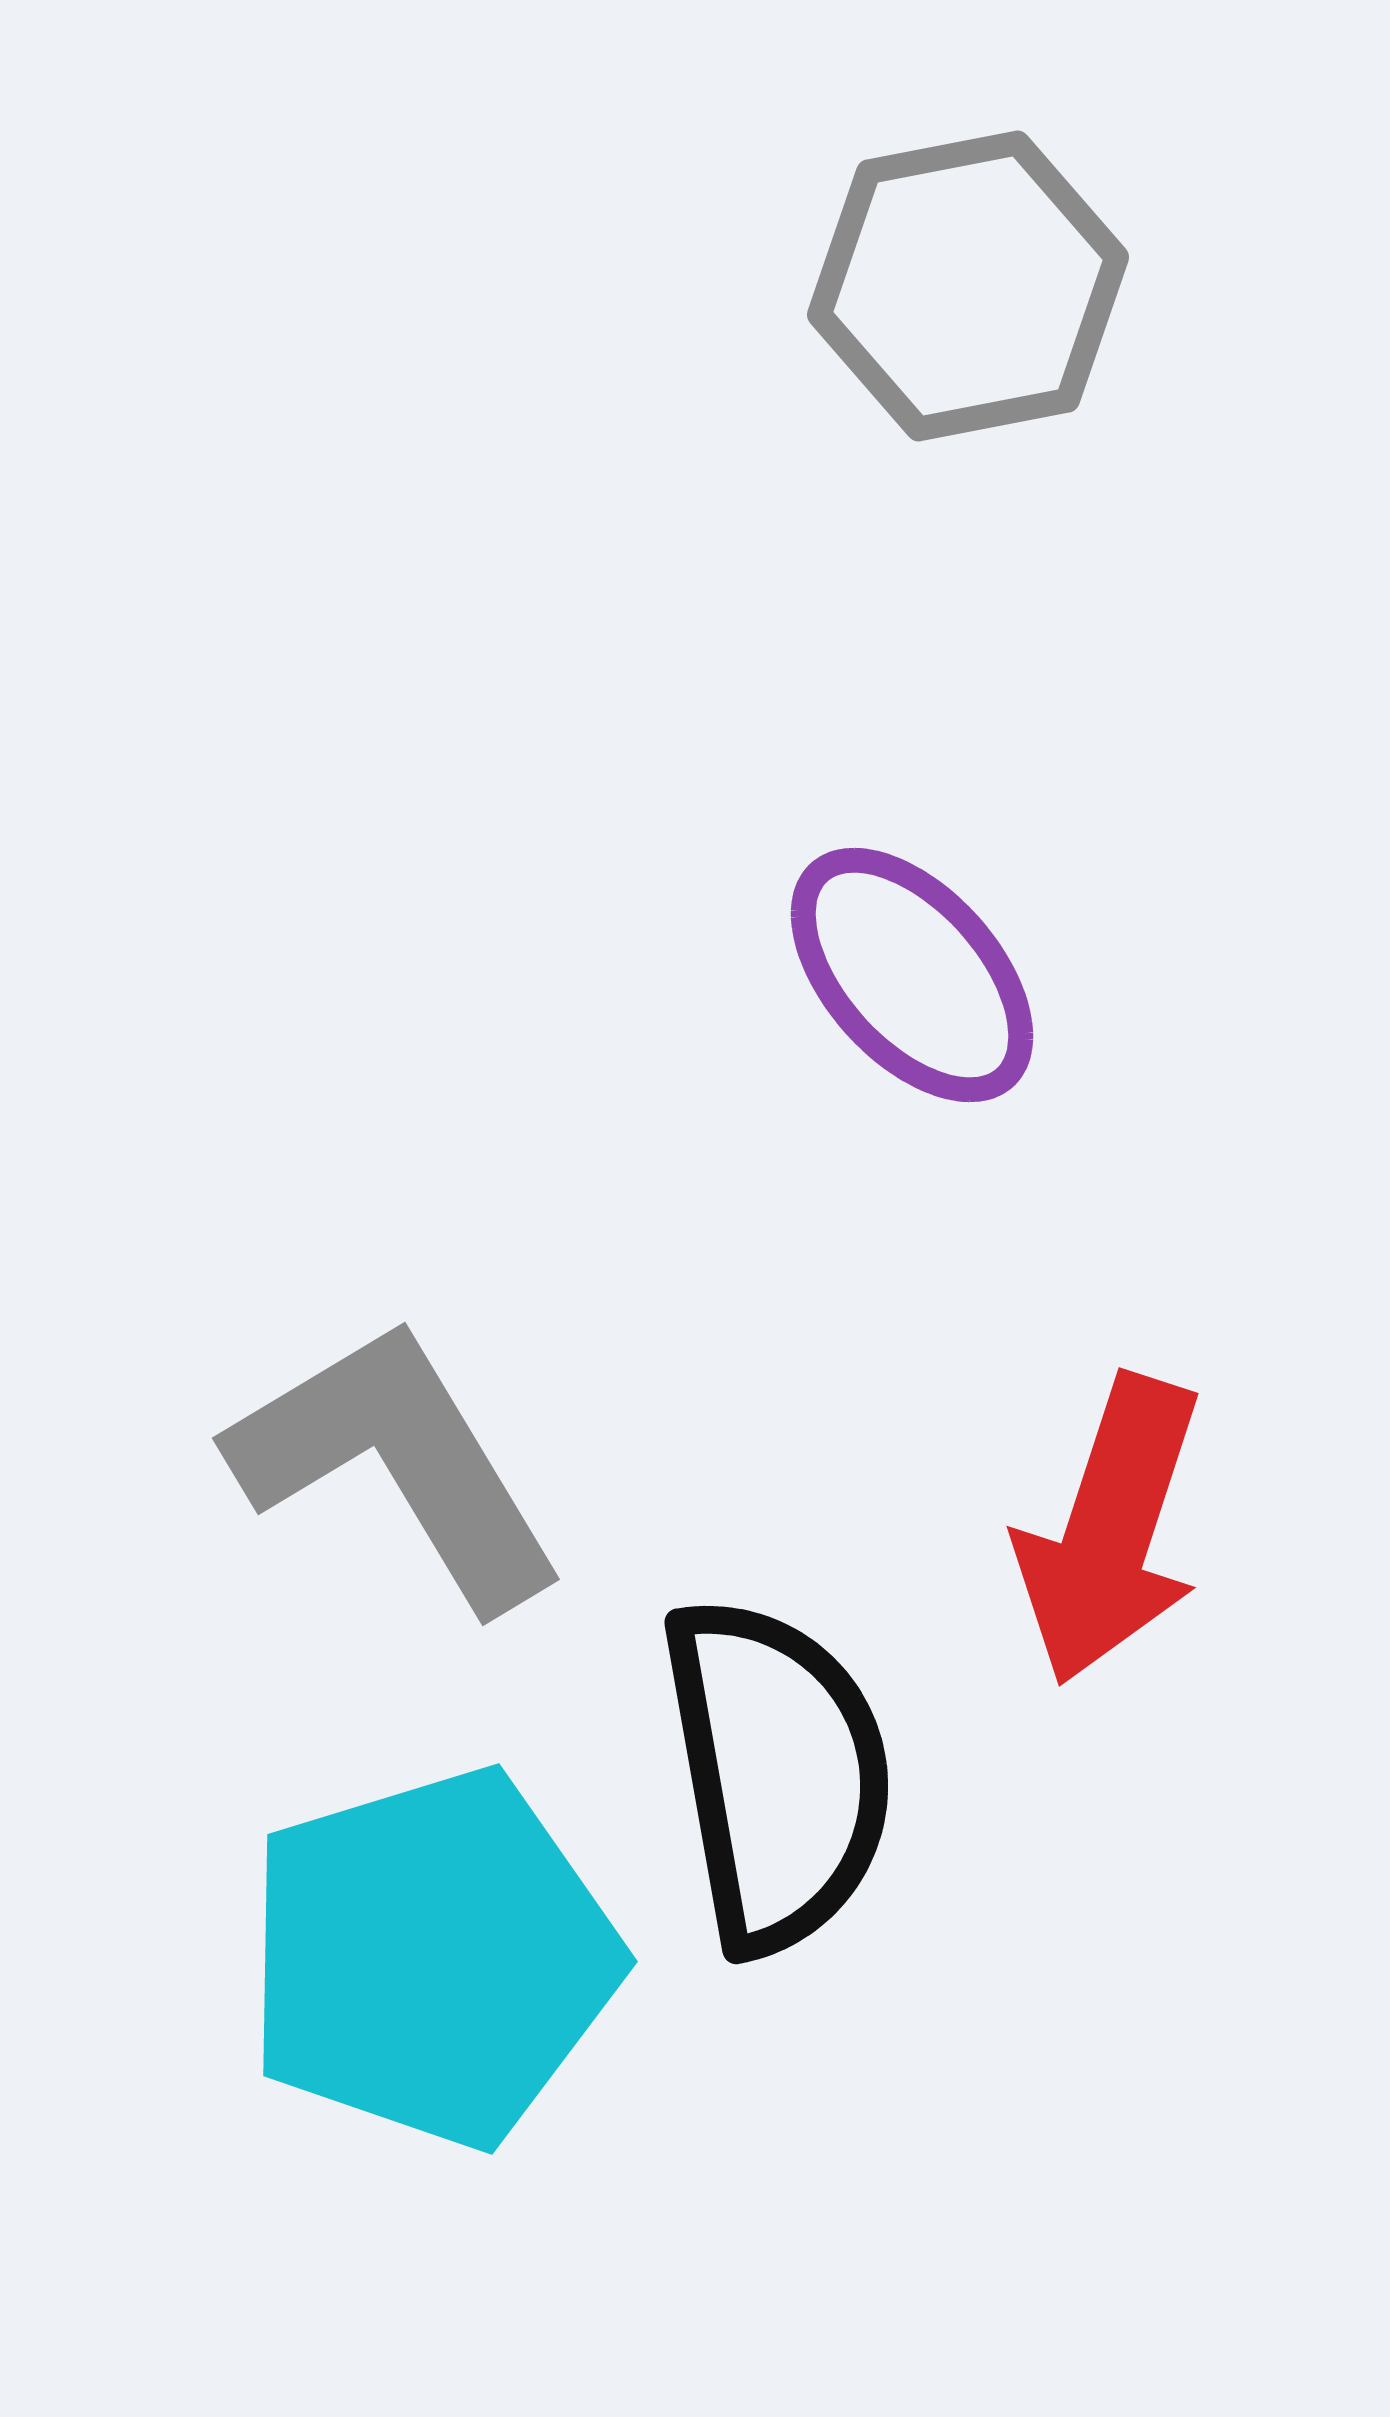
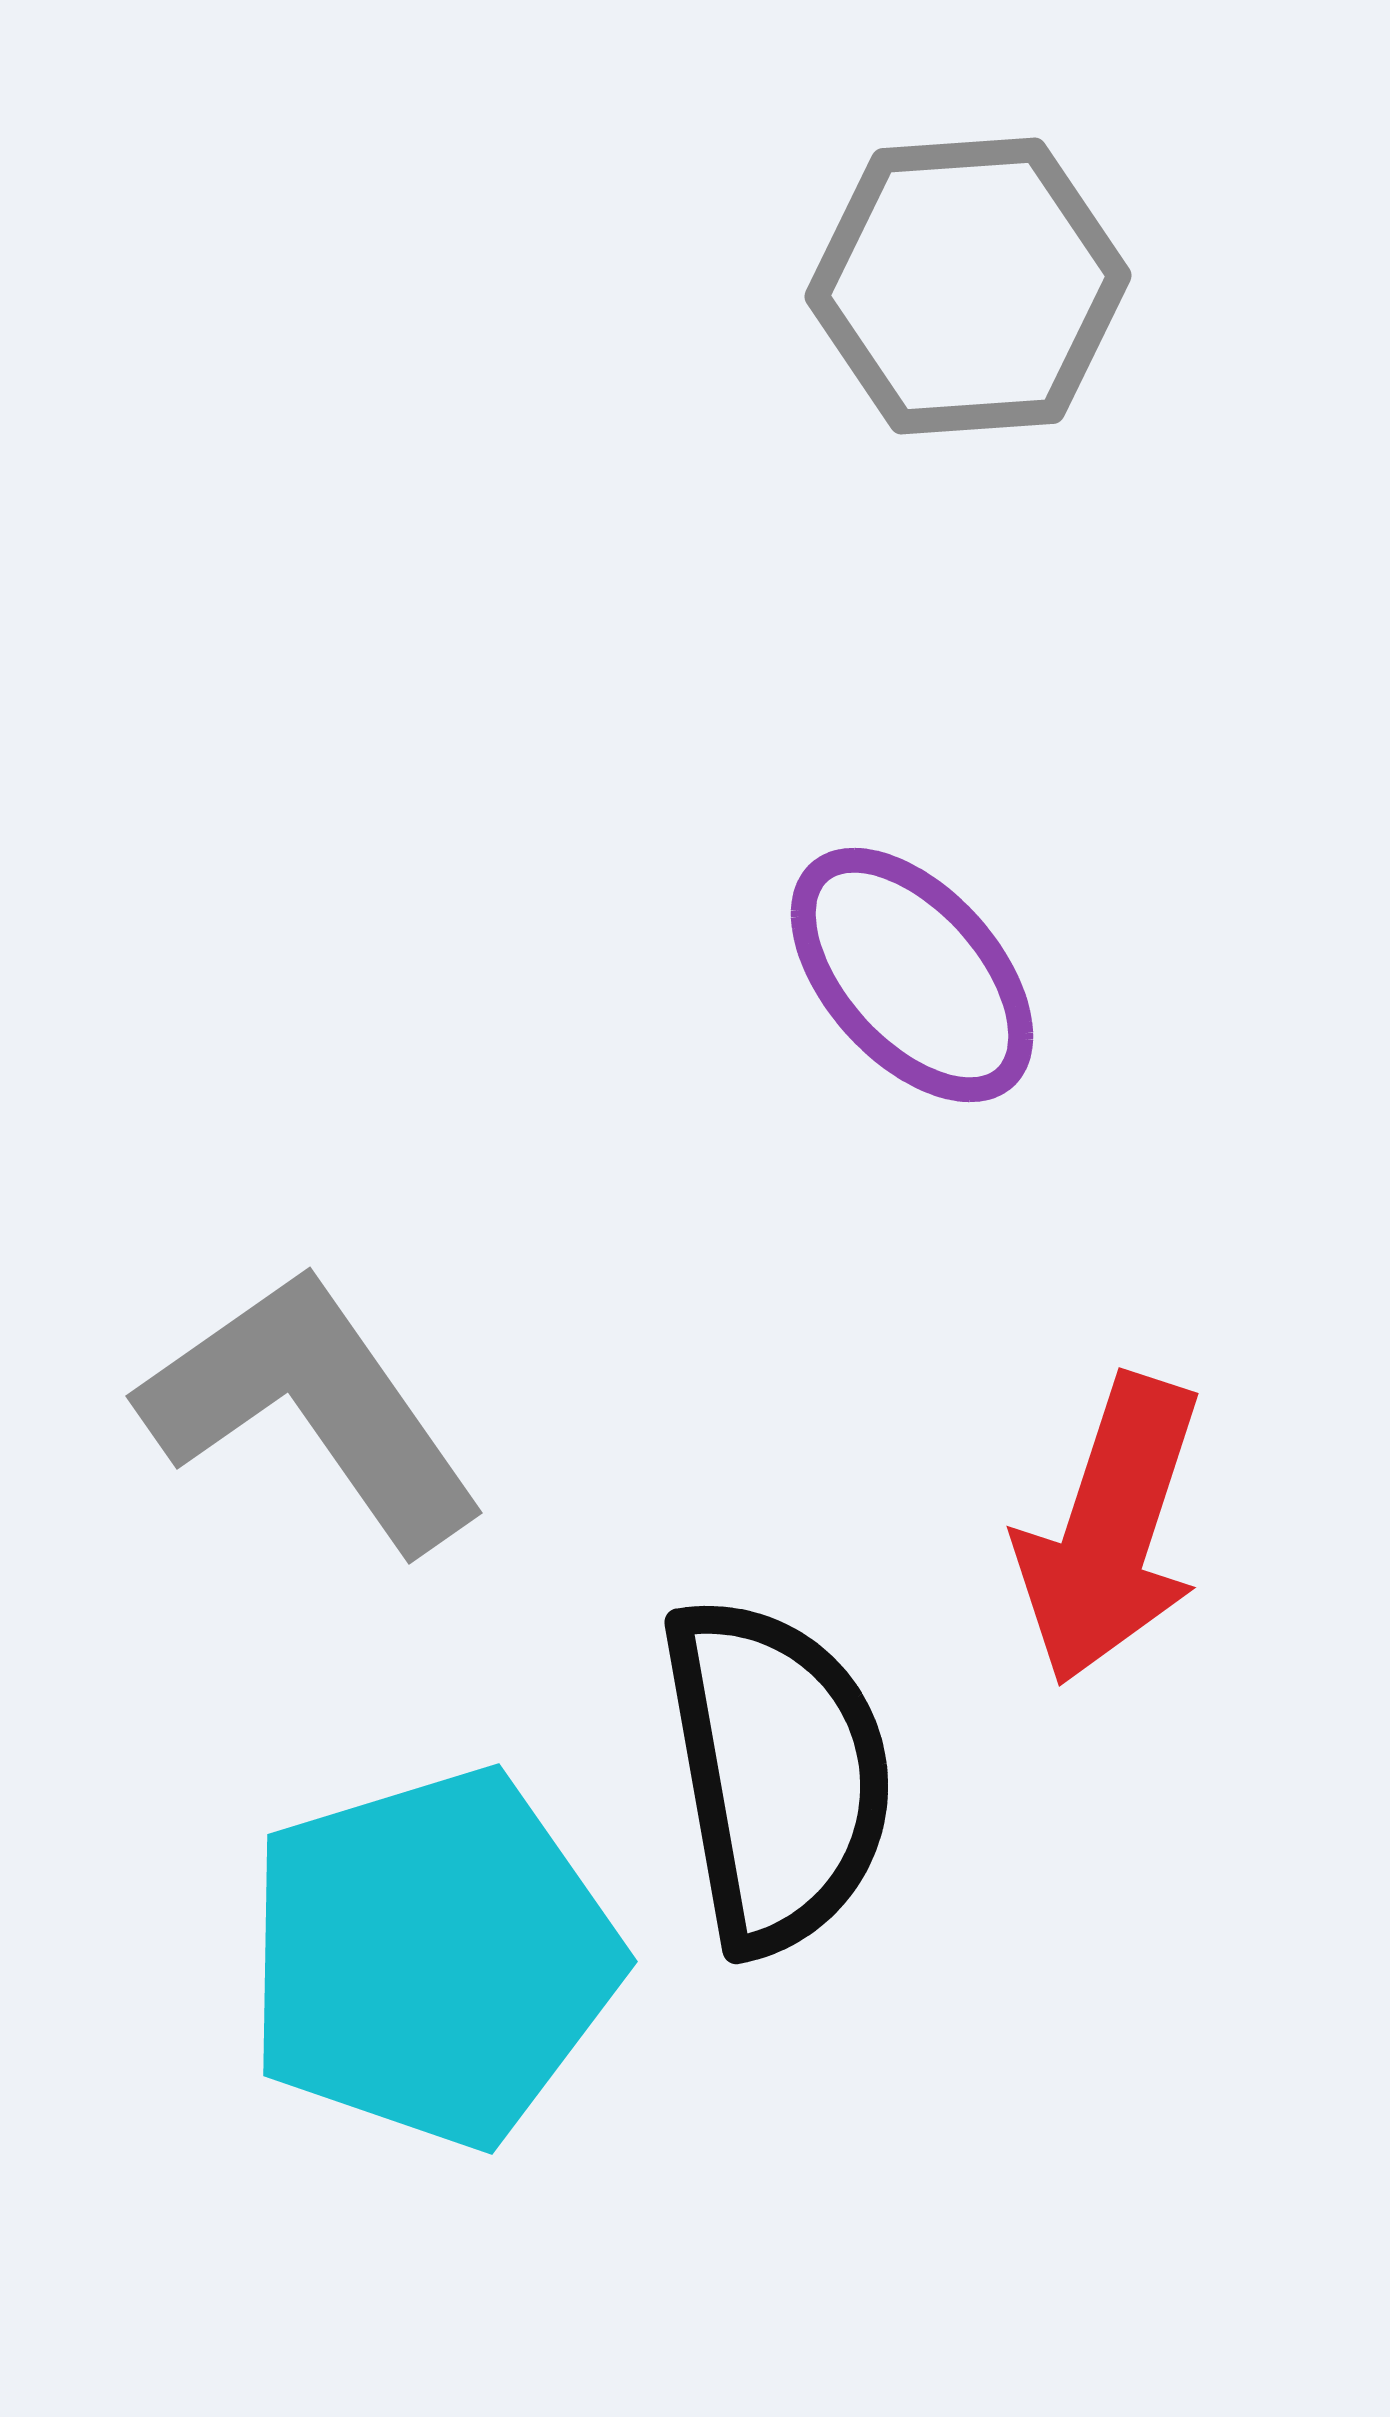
gray hexagon: rotated 7 degrees clockwise
gray L-shape: moved 85 px left, 55 px up; rotated 4 degrees counterclockwise
